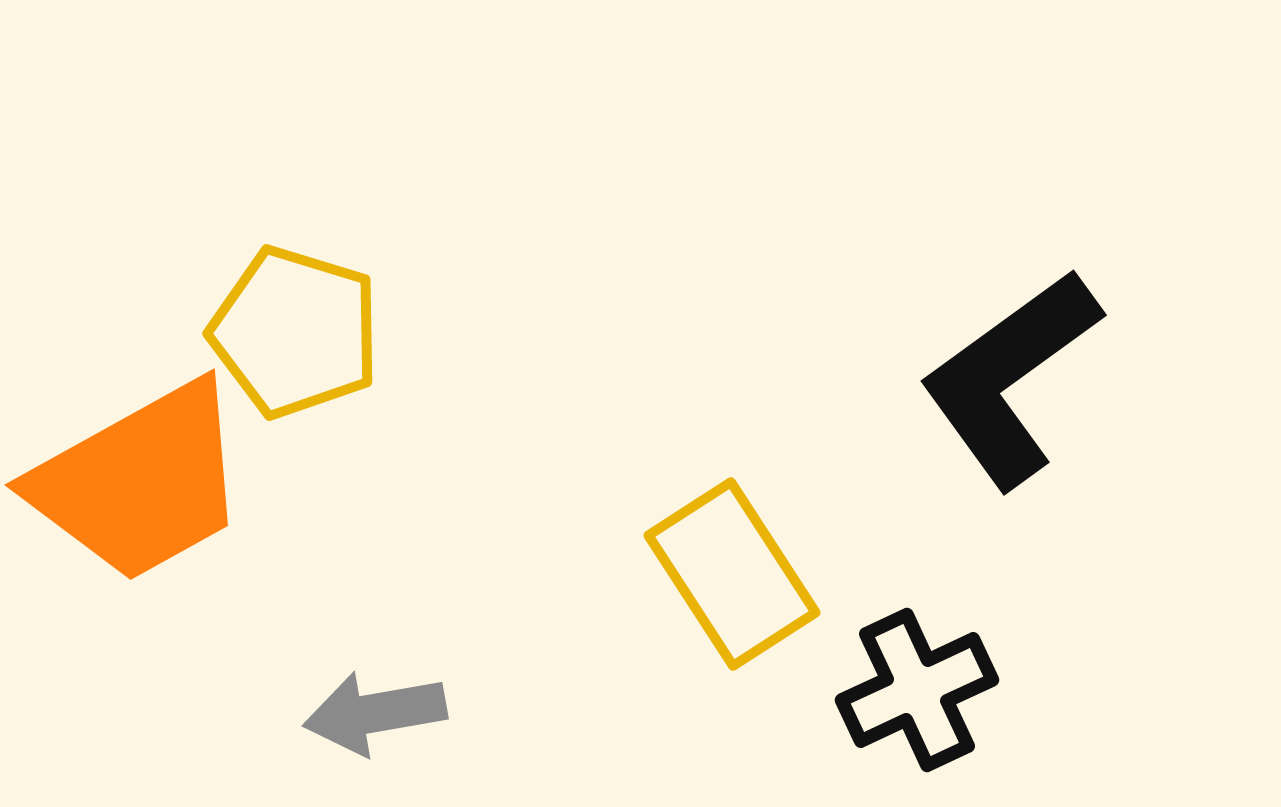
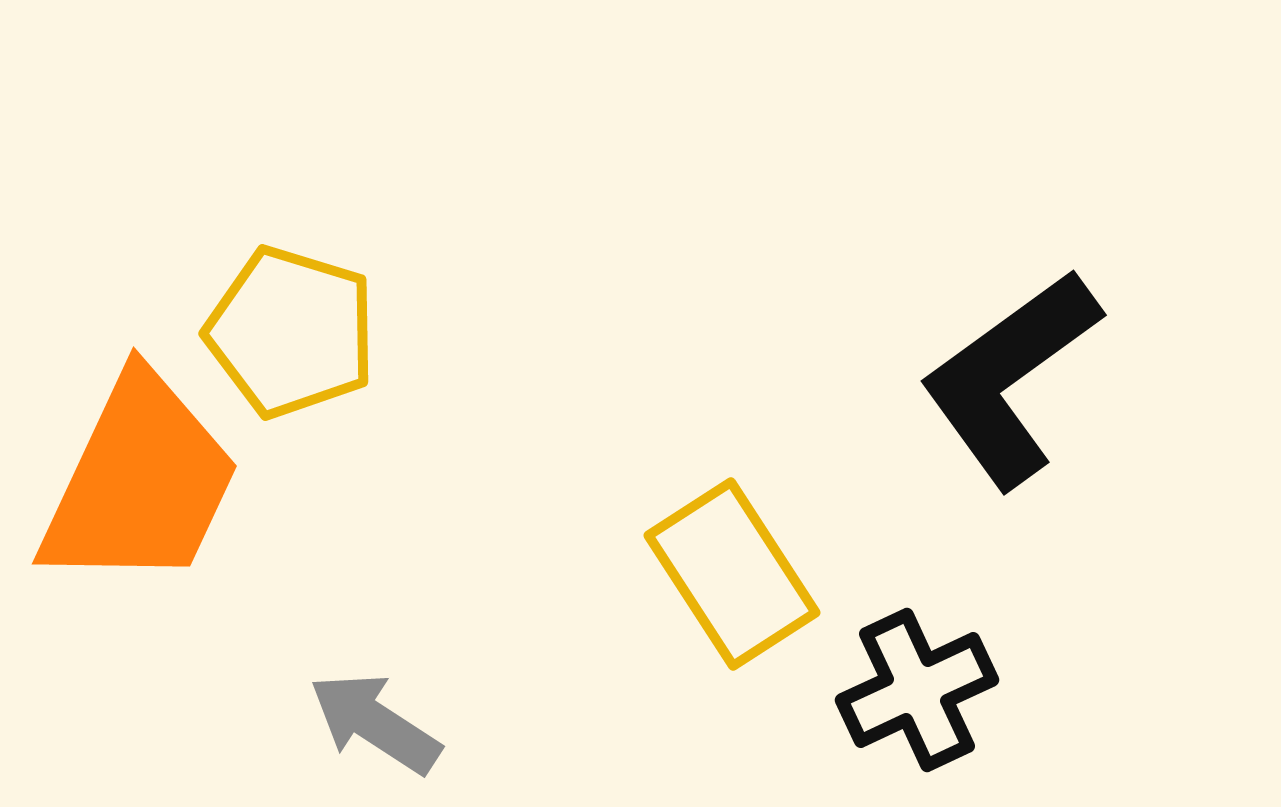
yellow pentagon: moved 4 px left
orange trapezoid: rotated 36 degrees counterclockwise
gray arrow: moved 10 px down; rotated 43 degrees clockwise
